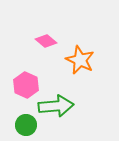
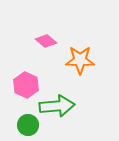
orange star: rotated 24 degrees counterclockwise
green arrow: moved 1 px right
green circle: moved 2 px right
